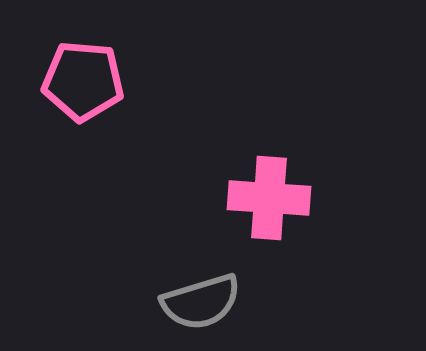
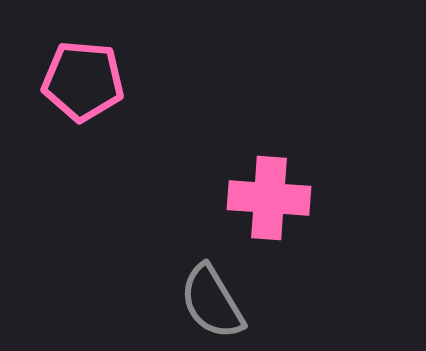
gray semicircle: moved 11 px right; rotated 76 degrees clockwise
